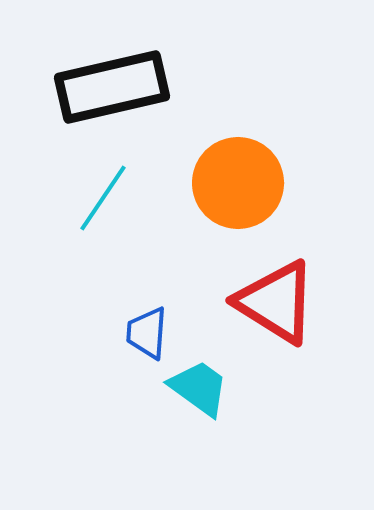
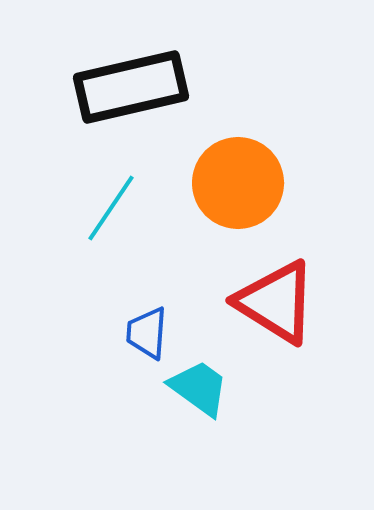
black rectangle: moved 19 px right
cyan line: moved 8 px right, 10 px down
